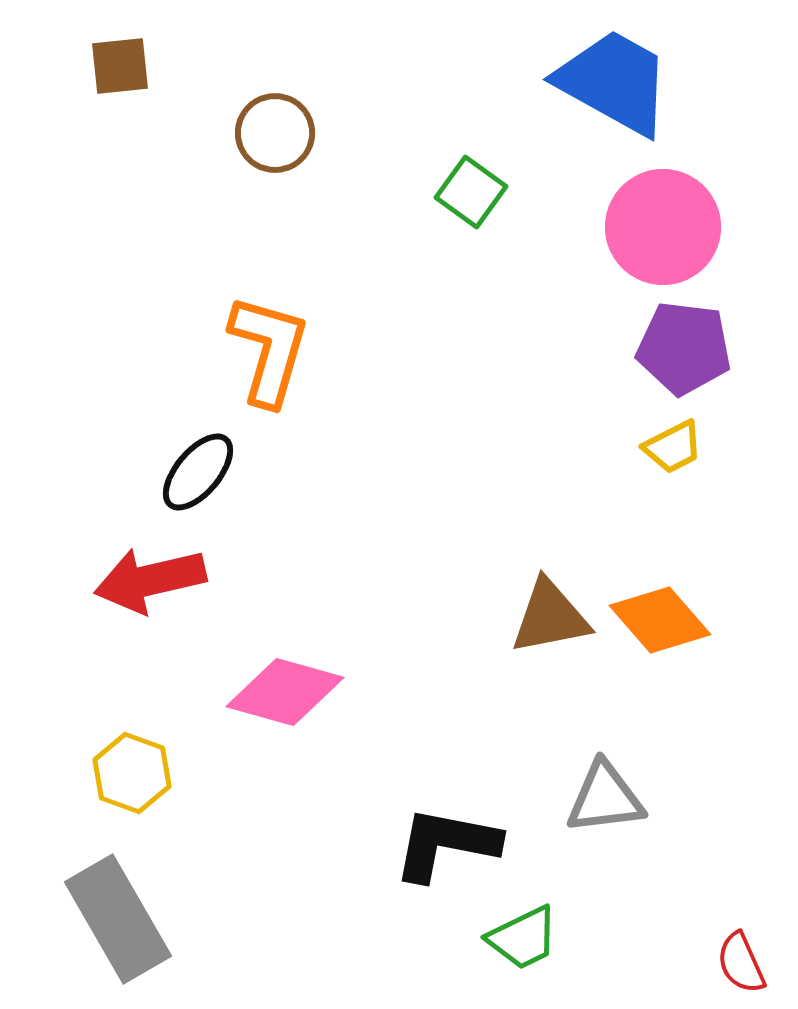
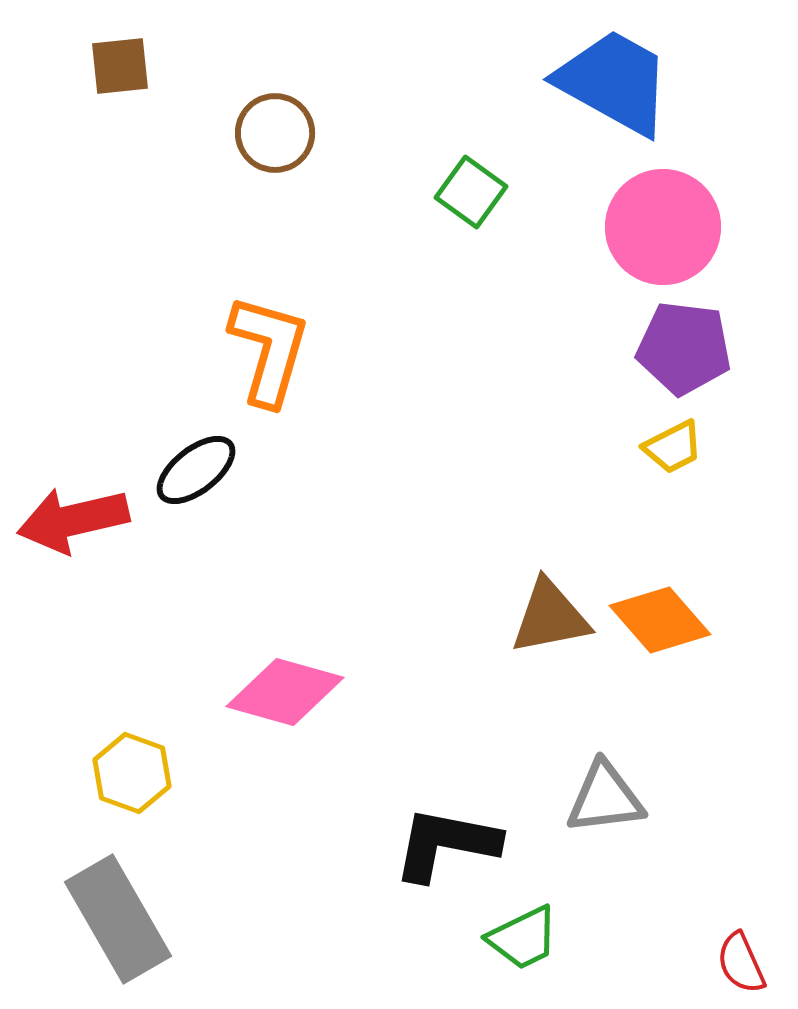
black ellipse: moved 2 px left, 2 px up; rotated 12 degrees clockwise
red arrow: moved 77 px left, 60 px up
